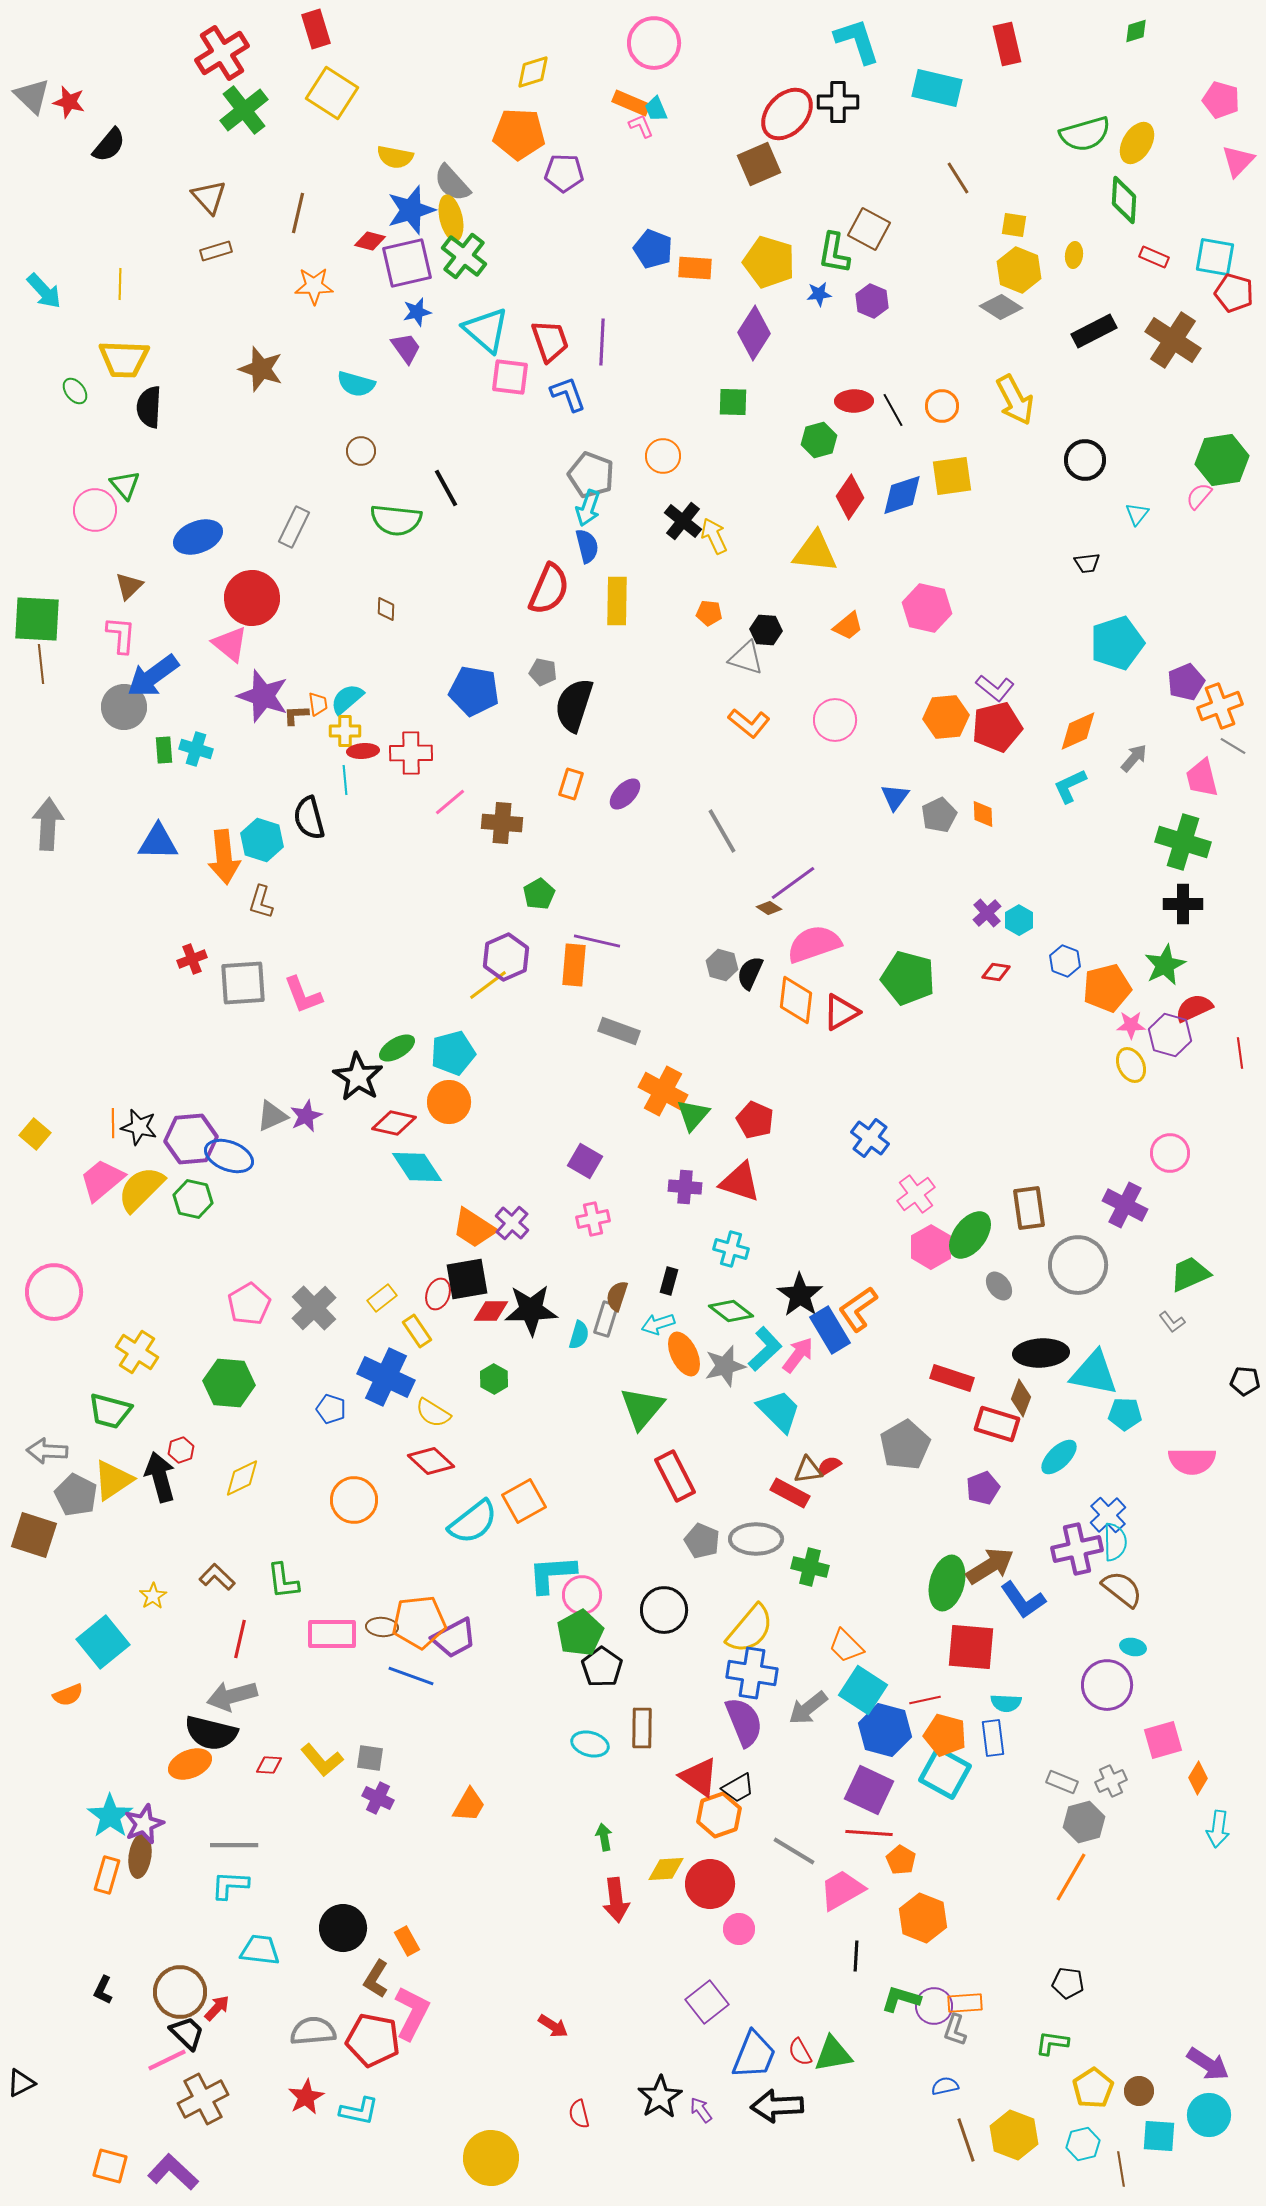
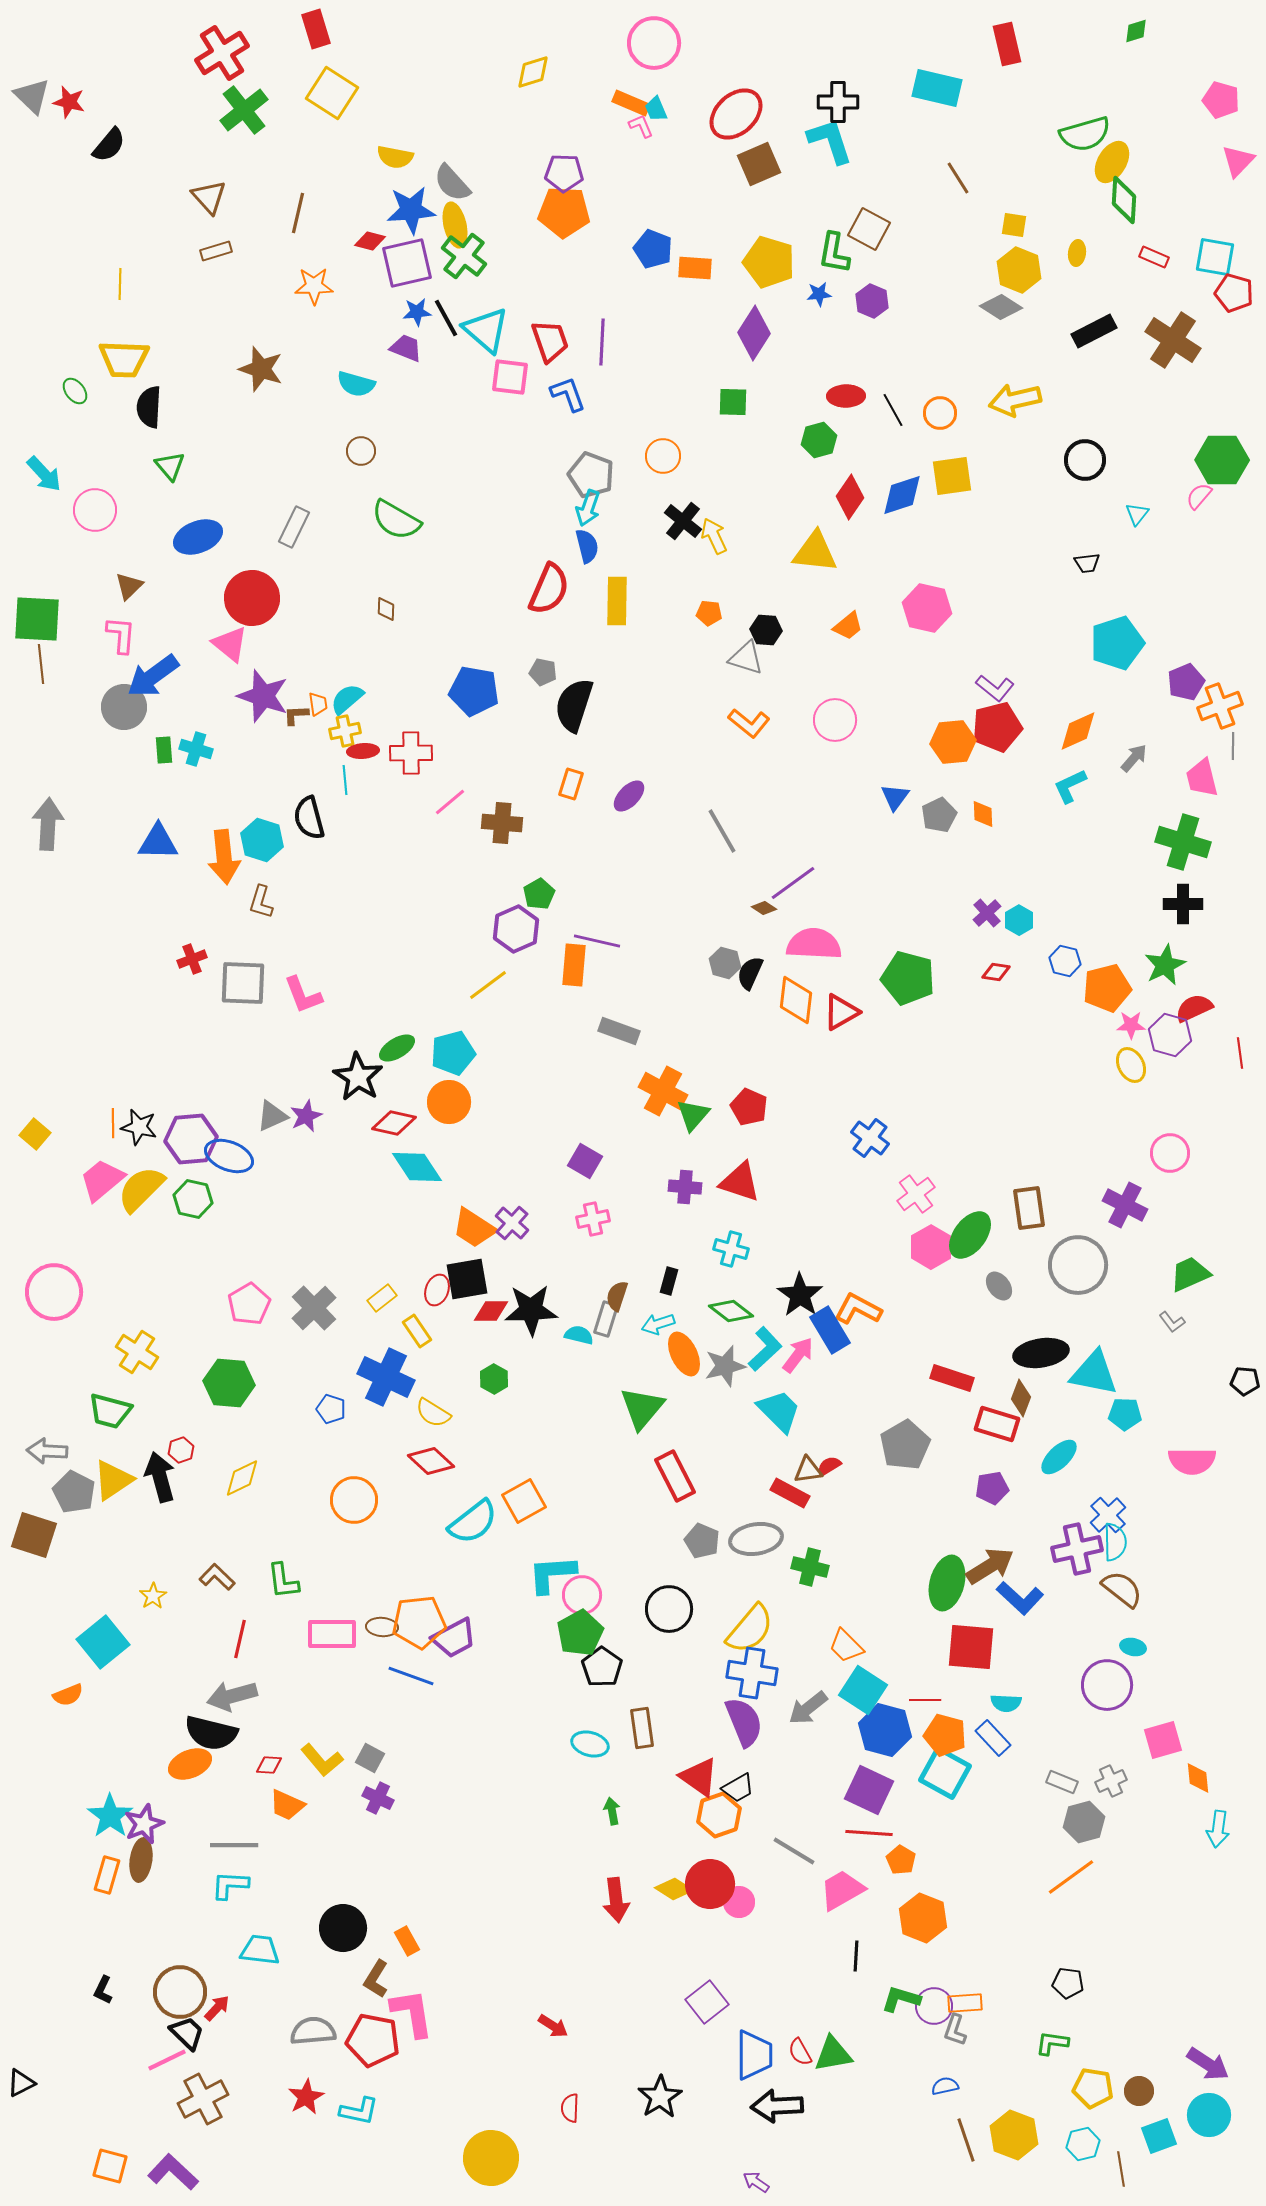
cyan L-shape at (857, 41): moved 27 px left, 100 px down
red ellipse at (787, 114): moved 51 px left; rotated 4 degrees clockwise
orange pentagon at (519, 134): moved 45 px right, 78 px down
yellow ellipse at (1137, 143): moved 25 px left, 19 px down
blue star at (411, 210): rotated 12 degrees clockwise
yellow ellipse at (451, 218): moved 4 px right, 7 px down
yellow ellipse at (1074, 255): moved 3 px right, 2 px up
cyan arrow at (44, 291): moved 183 px down
blue star at (417, 312): rotated 8 degrees clockwise
purple trapezoid at (406, 348): rotated 32 degrees counterclockwise
yellow arrow at (1015, 400): rotated 105 degrees clockwise
red ellipse at (854, 401): moved 8 px left, 5 px up
orange circle at (942, 406): moved 2 px left, 7 px down
green hexagon at (1222, 460): rotated 9 degrees clockwise
green triangle at (125, 485): moved 45 px right, 19 px up
black line at (446, 488): moved 170 px up
green semicircle at (396, 520): rotated 24 degrees clockwise
orange hexagon at (946, 717): moved 7 px right, 25 px down
yellow cross at (345, 731): rotated 12 degrees counterclockwise
gray line at (1233, 746): rotated 60 degrees clockwise
purple ellipse at (625, 794): moved 4 px right, 2 px down
brown diamond at (769, 908): moved 5 px left
pink semicircle at (814, 944): rotated 22 degrees clockwise
purple hexagon at (506, 957): moved 10 px right, 28 px up
blue hexagon at (1065, 961): rotated 8 degrees counterclockwise
gray hexagon at (722, 965): moved 3 px right, 2 px up
gray square at (243, 983): rotated 6 degrees clockwise
red pentagon at (755, 1120): moved 6 px left, 13 px up
red ellipse at (438, 1294): moved 1 px left, 4 px up
orange L-shape at (858, 1309): rotated 63 degrees clockwise
cyan semicircle at (579, 1335): rotated 92 degrees counterclockwise
black ellipse at (1041, 1353): rotated 6 degrees counterclockwise
purple pentagon at (983, 1488): moved 9 px right; rotated 12 degrees clockwise
gray pentagon at (76, 1495): moved 2 px left, 3 px up
gray ellipse at (756, 1539): rotated 9 degrees counterclockwise
blue L-shape at (1023, 1600): moved 3 px left, 2 px up; rotated 12 degrees counterclockwise
black circle at (664, 1610): moved 5 px right, 1 px up
red line at (925, 1700): rotated 12 degrees clockwise
brown rectangle at (642, 1728): rotated 9 degrees counterclockwise
blue rectangle at (993, 1738): rotated 36 degrees counterclockwise
gray square at (370, 1758): rotated 20 degrees clockwise
orange diamond at (1198, 1778): rotated 36 degrees counterclockwise
orange trapezoid at (469, 1805): moved 182 px left; rotated 84 degrees clockwise
green arrow at (604, 1837): moved 8 px right, 26 px up
brown ellipse at (140, 1856): moved 1 px right, 4 px down
yellow diamond at (666, 1869): moved 8 px right, 20 px down; rotated 36 degrees clockwise
orange line at (1071, 1877): rotated 24 degrees clockwise
pink circle at (739, 1929): moved 27 px up
pink L-shape at (412, 2013): rotated 36 degrees counterclockwise
blue trapezoid at (754, 2055): rotated 22 degrees counterclockwise
yellow pentagon at (1093, 2088): rotated 30 degrees counterclockwise
purple arrow at (701, 2110): moved 55 px right, 72 px down; rotated 20 degrees counterclockwise
red semicircle at (579, 2114): moved 9 px left, 6 px up; rotated 16 degrees clockwise
cyan square at (1159, 2136): rotated 24 degrees counterclockwise
